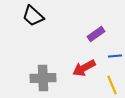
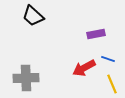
purple rectangle: rotated 24 degrees clockwise
blue line: moved 7 px left, 3 px down; rotated 24 degrees clockwise
gray cross: moved 17 px left
yellow line: moved 1 px up
